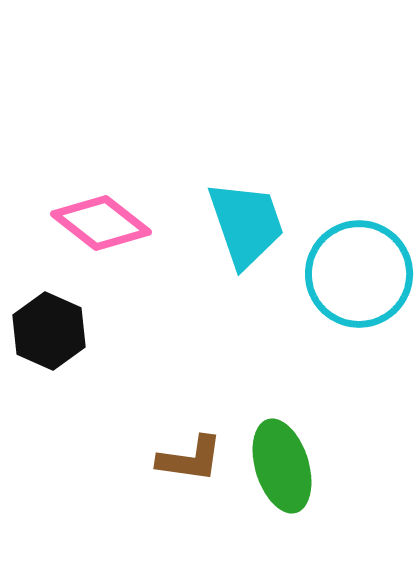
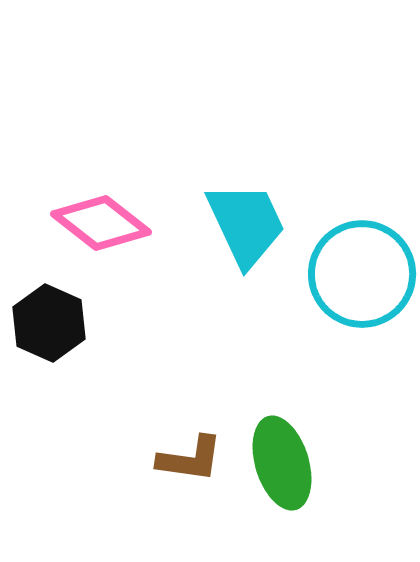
cyan trapezoid: rotated 6 degrees counterclockwise
cyan circle: moved 3 px right
black hexagon: moved 8 px up
green ellipse: moved 3 px up
